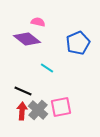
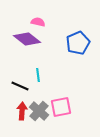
cyan line: moved 9 px left, 7 px down; rotated 48 degrees clockwise
black line: moved 3 px left, 5 px up
gray cross: moved 1 px right, 1 px down
